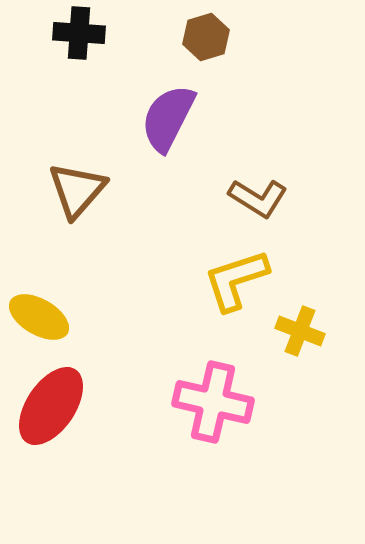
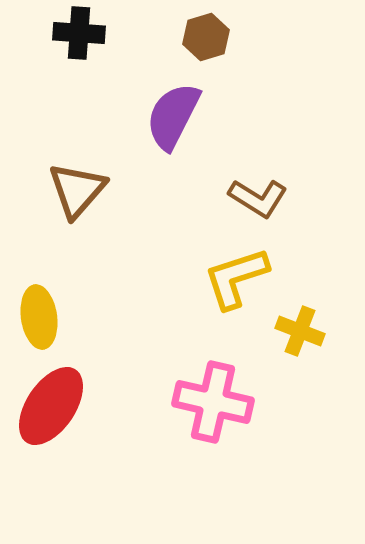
purple semicircle: moved 5 px right, 2 px up
yellow L-shape: moved 2 px up
yellow ellipse: rotated 52 degrees clockwise
